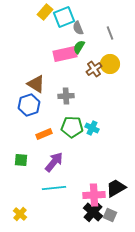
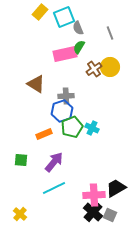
yellow rectangle: moved 5 px left
yellow circle: moved 3 px down
blue hexagon: moved 33 px right, 6 px down
green pentagon: rotated 25 degrees counterclockwise
cyan line: rotated 20 degrees counterclockwise
